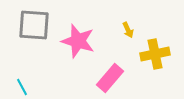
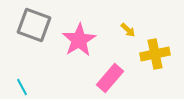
gray square: rotated 16 degrees clockwise
yellow arrow: rotated 21 degrees counterclockwise
pink star: moved 1 px right, 1 px up; rotated 24 degrees clockwise
